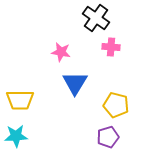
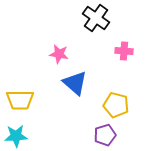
pink cross: moved 13 px right, 4 px down
pink star: moved 2 px left, 2 px down
blue triangle: rotated 20 degrees counterclockwise
purple pentagon: moved 3 px left, 2 px up
